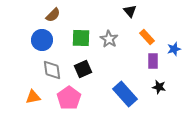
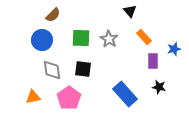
orange rectangle: moved 3 px left
black square: rotated 30 degrees clockwise
